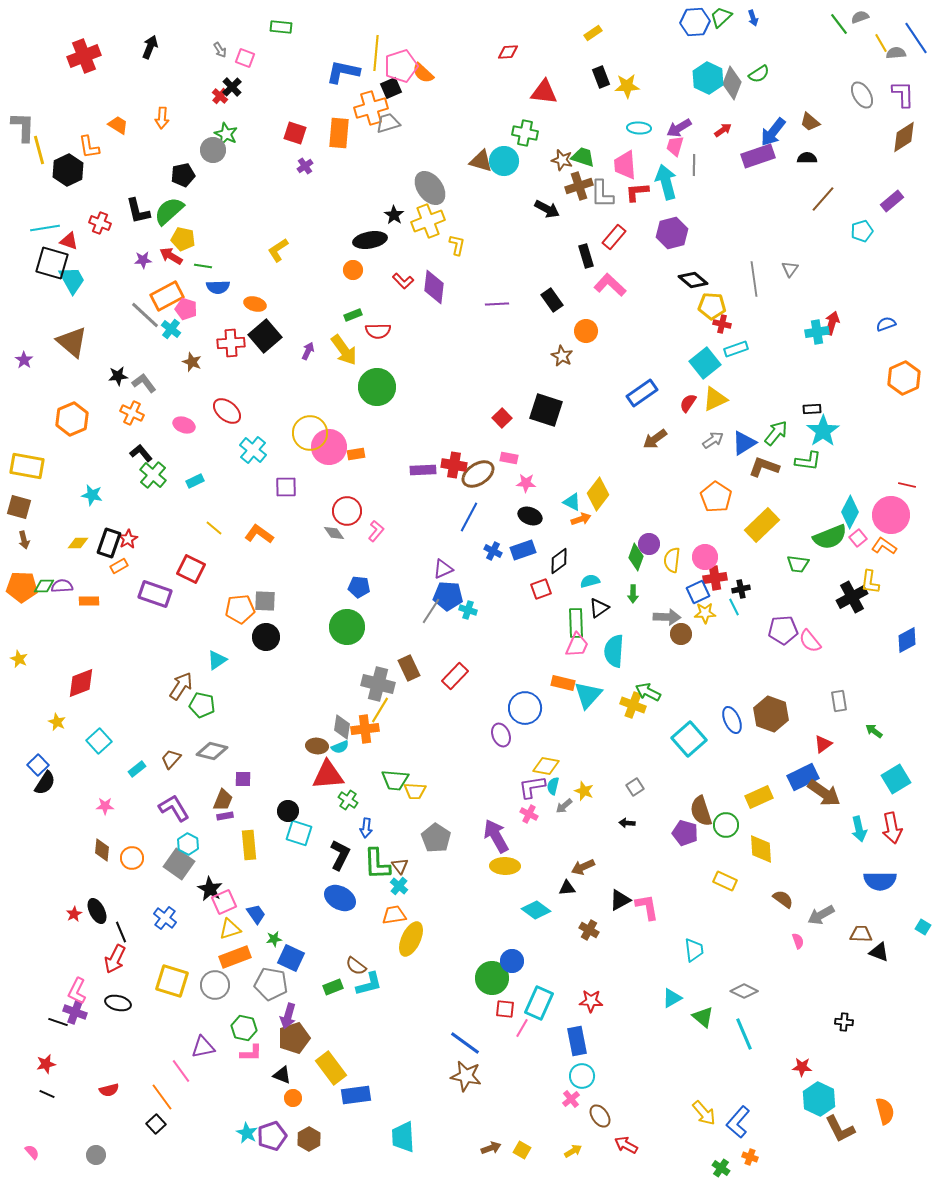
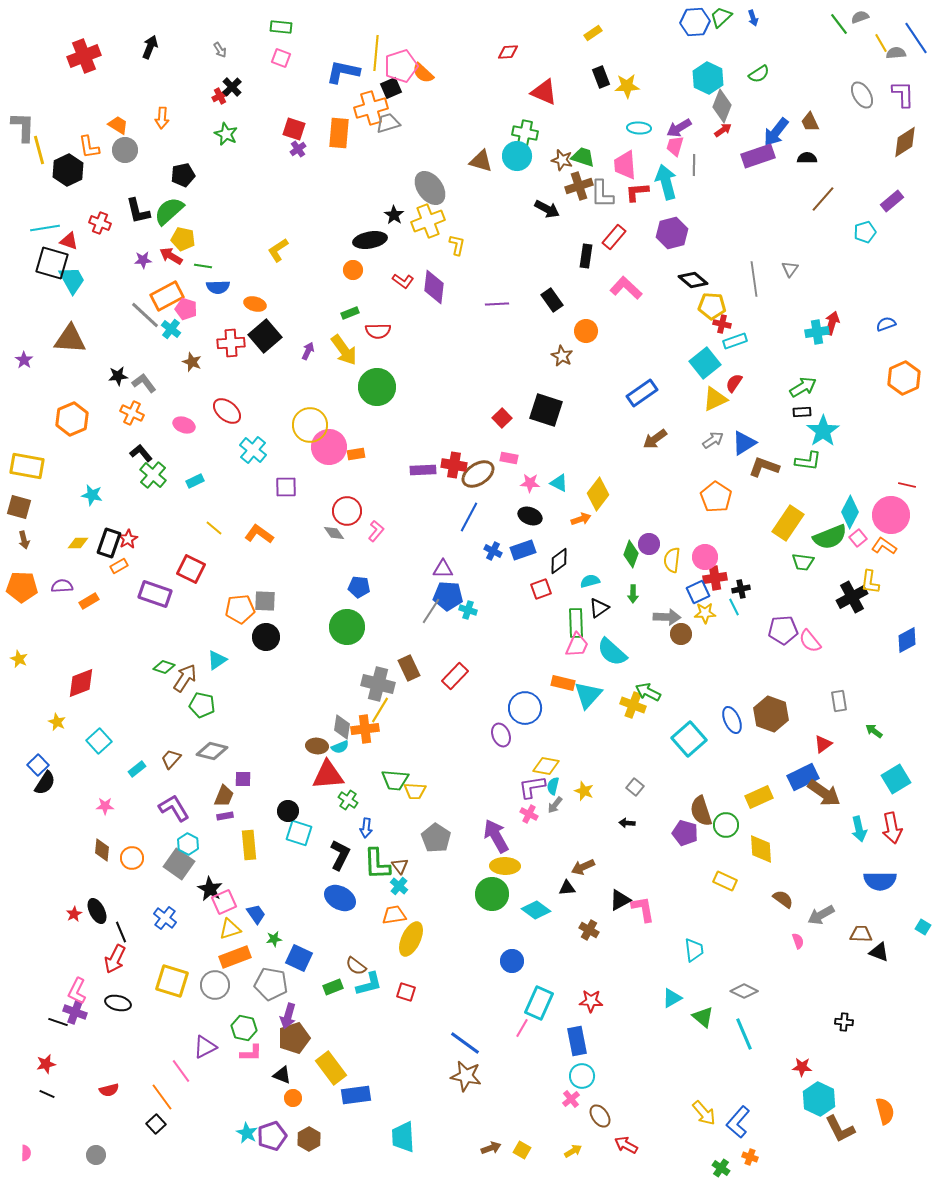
pink square at (245, 58): moved 36 px right
gray diamond at (732, 83): moved 10 px left, 23 px down
red triangle at (544, 92): rotated 16 degrees clockwise
red cross at (220, 96): rotated 21 degrees clockwise
brown trapezoid at (810, 122): rotated 25 degrees clockwise
blue arrow at (773, 132): moved 3 px right
red square at (295, 133): moved 1 px left, 4 px up
brown diamond at (904, 137): moved 1 px right, 5 px down
gray circle at (213, 150): moved 88 px left
cyan circle at (504, 161): moved 13 px right, 5 px up
purple cross at (305, 166): moved 7 px left, 17 px up
cyan pentagon at (862, 231): moved 3 px right, 1 px down
black rectangle at (586, 256): rotated 25 degrees clockwise
red L-shape at (403, 281): rotated 10 degrees counterclockwise
pink L-shape at (610, 285): moved 16 px right, 3 px down
green rectangle at (353, 315): moved 3 px left, 2 px up
brown triangle at (72, 342): moved 2 px left, 3 px up; rotated 36 degrees counterclockwise
cyan rectangle at (736, 349): moved 1 px left, 8 px up
red semicircle at (688, 403): moved 46 px right, 20 px up
black rectangle at (812, 409): moved 10 px left, 3 px down
yellow circle at (310, 433): moved 8 px up
green arrow at (776, 433): moved 27 px right, 46 px up; rotated 20 degrees clockwise
pink star at (526, 483): moved 4 px right
cyan triangle at (572, 502): moved 13 px left, 19 px up
yellow rectangle at (762, 525): moved 26 px right, 2 px up; rotated 12 degrees counterclockwise
green diamond at (636, 557): moved 5 px left, 3 px up
green trapezoid at (798, 564): moved 5 px right, 2 px up
purple triangle at (443, 569): rotated 25 degrees clockwise
green diamond at (44, 586): moved 120 px right, 81 px down; rotated 20 degrees clockwise
orange rectangle at (89, 601): rotated 30 degrees counterclockwise
cyan semicircle at (614, 651): moved 2 px left, 1 px down; rotated 52 degrees counterclockwise
brown arrow at (181, 686): moved 4 px right, 8 px up
gray square at (635, 787): rotated 18 degrees counterclockwise
brown trapezoid at (223, 800): moved 1 px right, 4 px up
gray arrow at (564, 806): moved 9 px left, 1 px up; rotated 12 degrees counterclockwise
pink L-shape at (647, 907): moved 4 px left, 2 px down
blue square at (291, 958): moved 8 px right
green circle at (492, 978): moved 84 px up
red square at (505, 1009): moved 99 px left, 17 px up; rotated 12 degrees clockwise
purple triangle at (203, 1047): moved 2 px right; rotated 15 degrees counterclockwise
pink semicircle at (32, 1152): moved 6 px left, 1 px down; rotated 42 degrees clockwise
